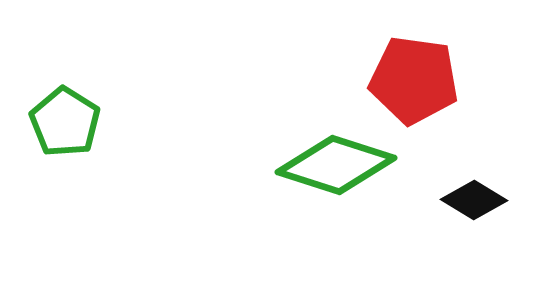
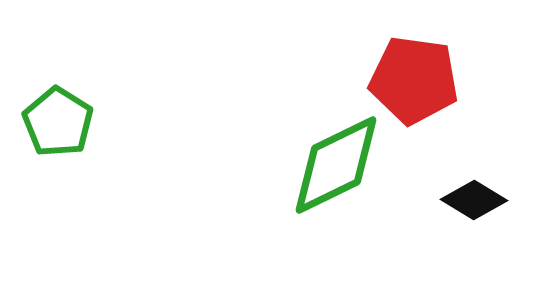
green pentagon: moved 7 px left
green diamond: rotated 44 degrees counterclockwise
